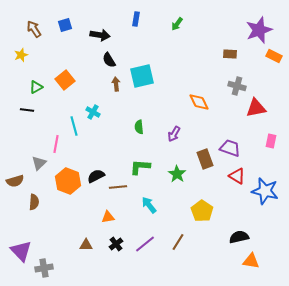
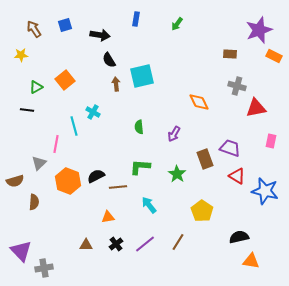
yellow star at (21, 55): rotated 16 degrees clockwise
